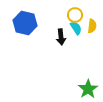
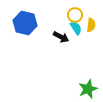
yellow semicircle: moved 1 px left, 1 px up
black arrow: rotated 56 degrees counterclockwise
green star: rotated 12 degrees clockwise
